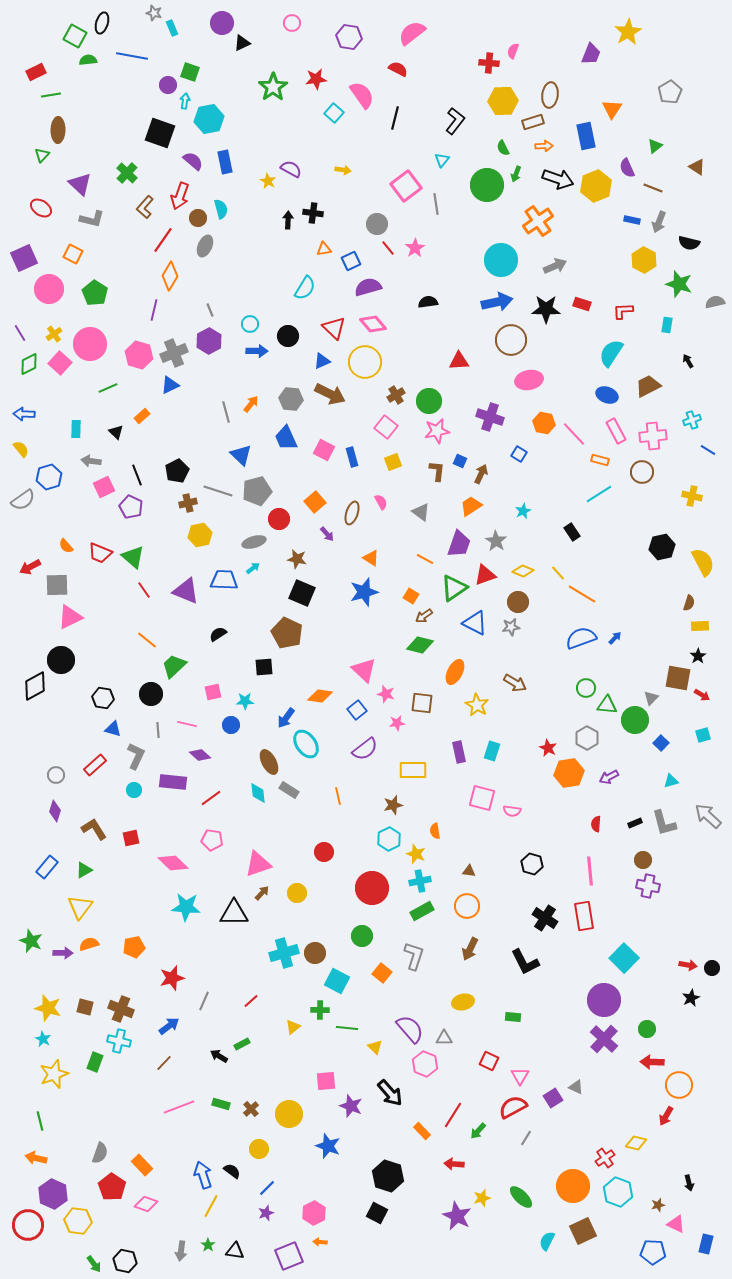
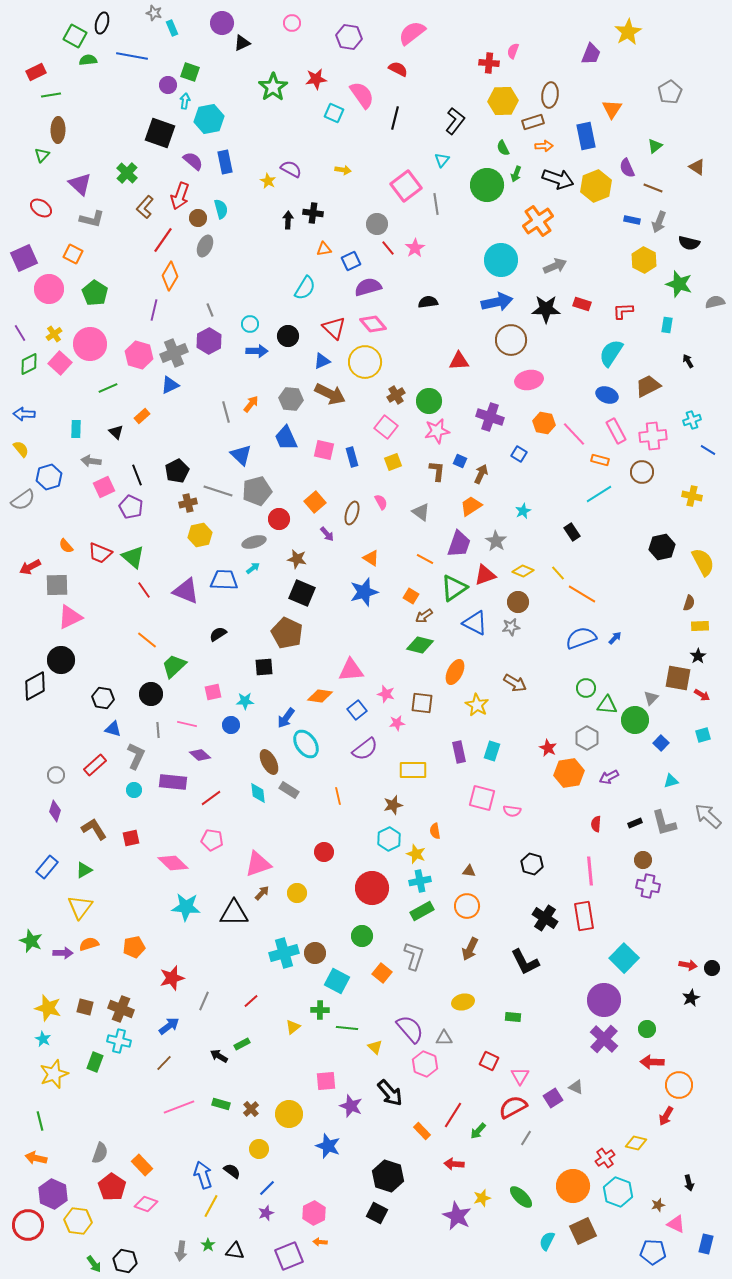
cyan square at (334, 113): rotated 18 degrees counterclockwise
pink square at (324, 450): rotated 15 degrees counterclockwise
pink triangle at (364, 670): moved 13 px left; rotated 48 degrees counterclockwise
